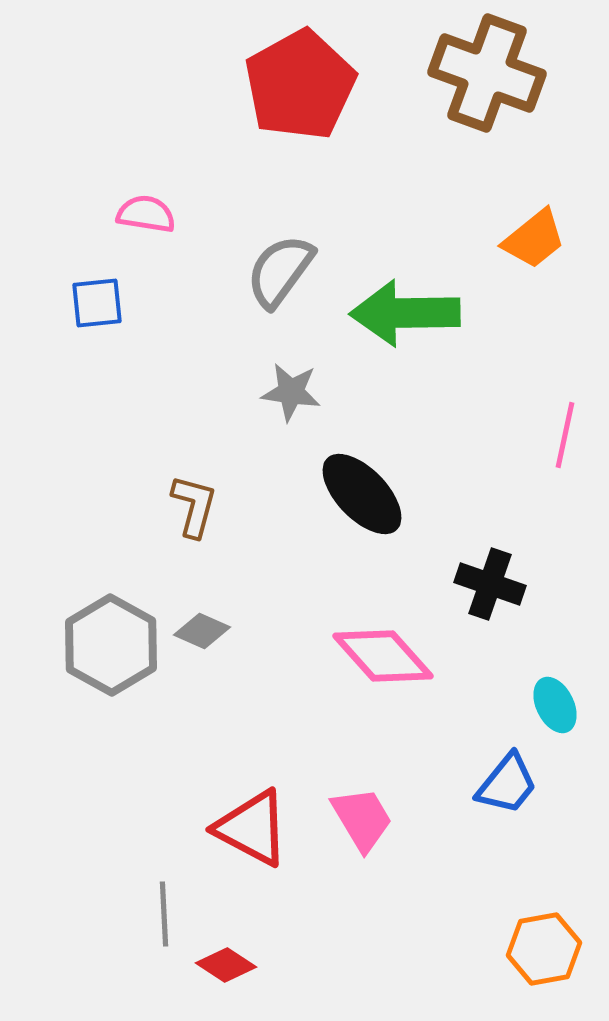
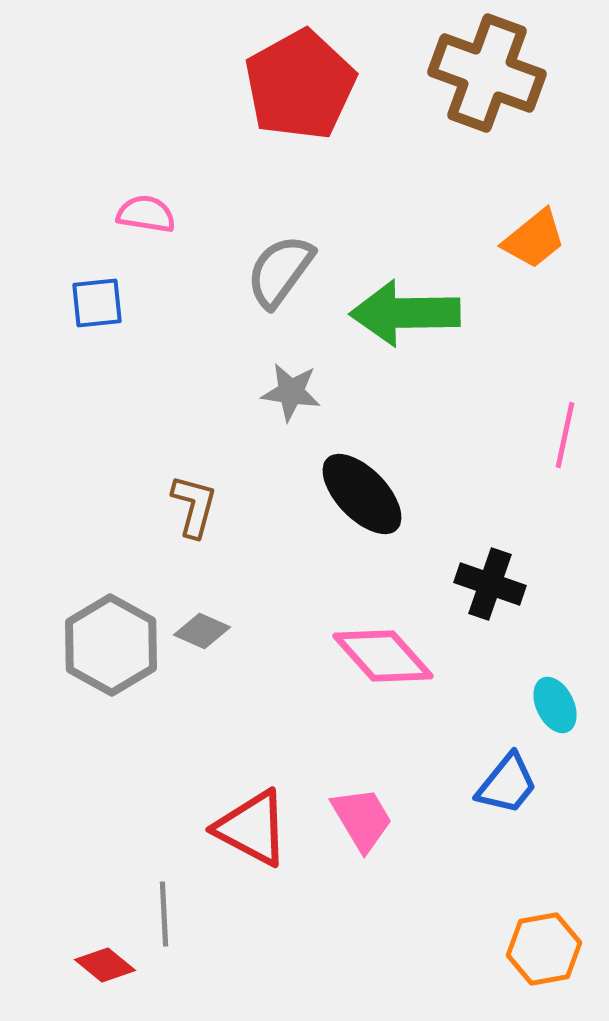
red diamond: moved 121 px left; rotated 6 degrees clockwise
